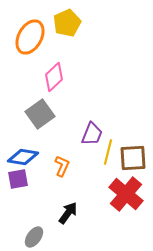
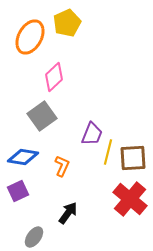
gray square: moved 2 px right, 2 px down
purple square: moved 12 px down; rotated 15 degrees counterclockwise
red cross: moved 4 px right, 5 px down
